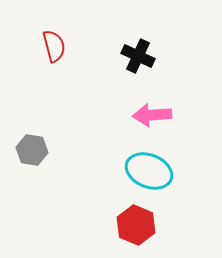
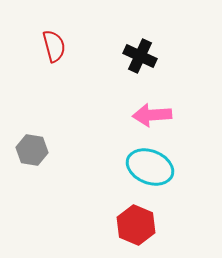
black cross: moved 2 px right
cyan ellipse: moved 1 px right, 4 px up
